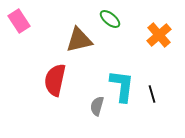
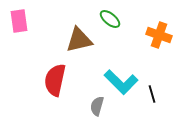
pink rectangle: rotated 25 degrees clockwise
orange cross: rotated 30 degrees counterclockwise
cyan L-shape: moved 1 px left, 4 px up; rotated 128 degrees clockwise
